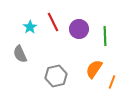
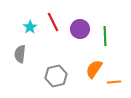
purple circle: moved 1 px right
gray semicircle: rotated 30 degrees clockwise
orange line: moved 2 px right; rotated 64 degrees clockwise
